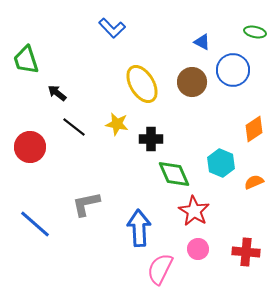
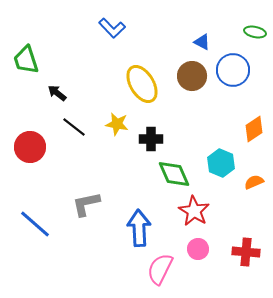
brown circle: moved 6 px up
